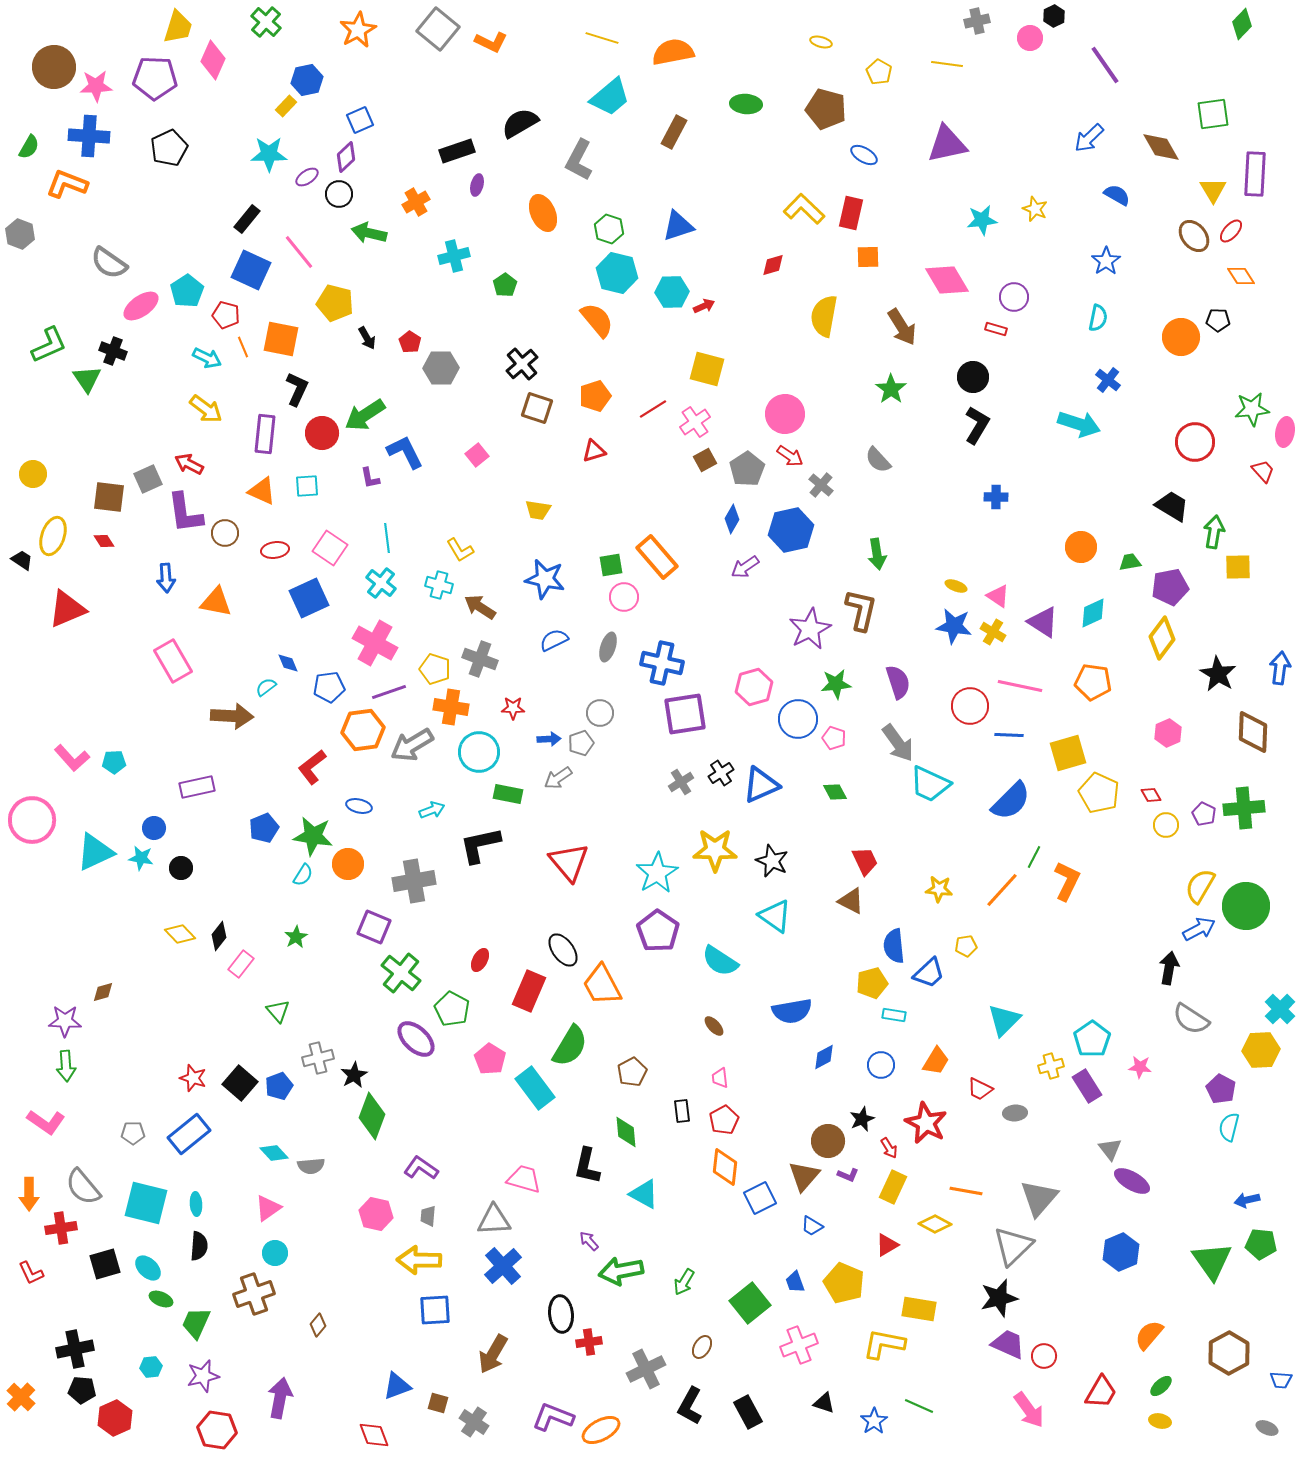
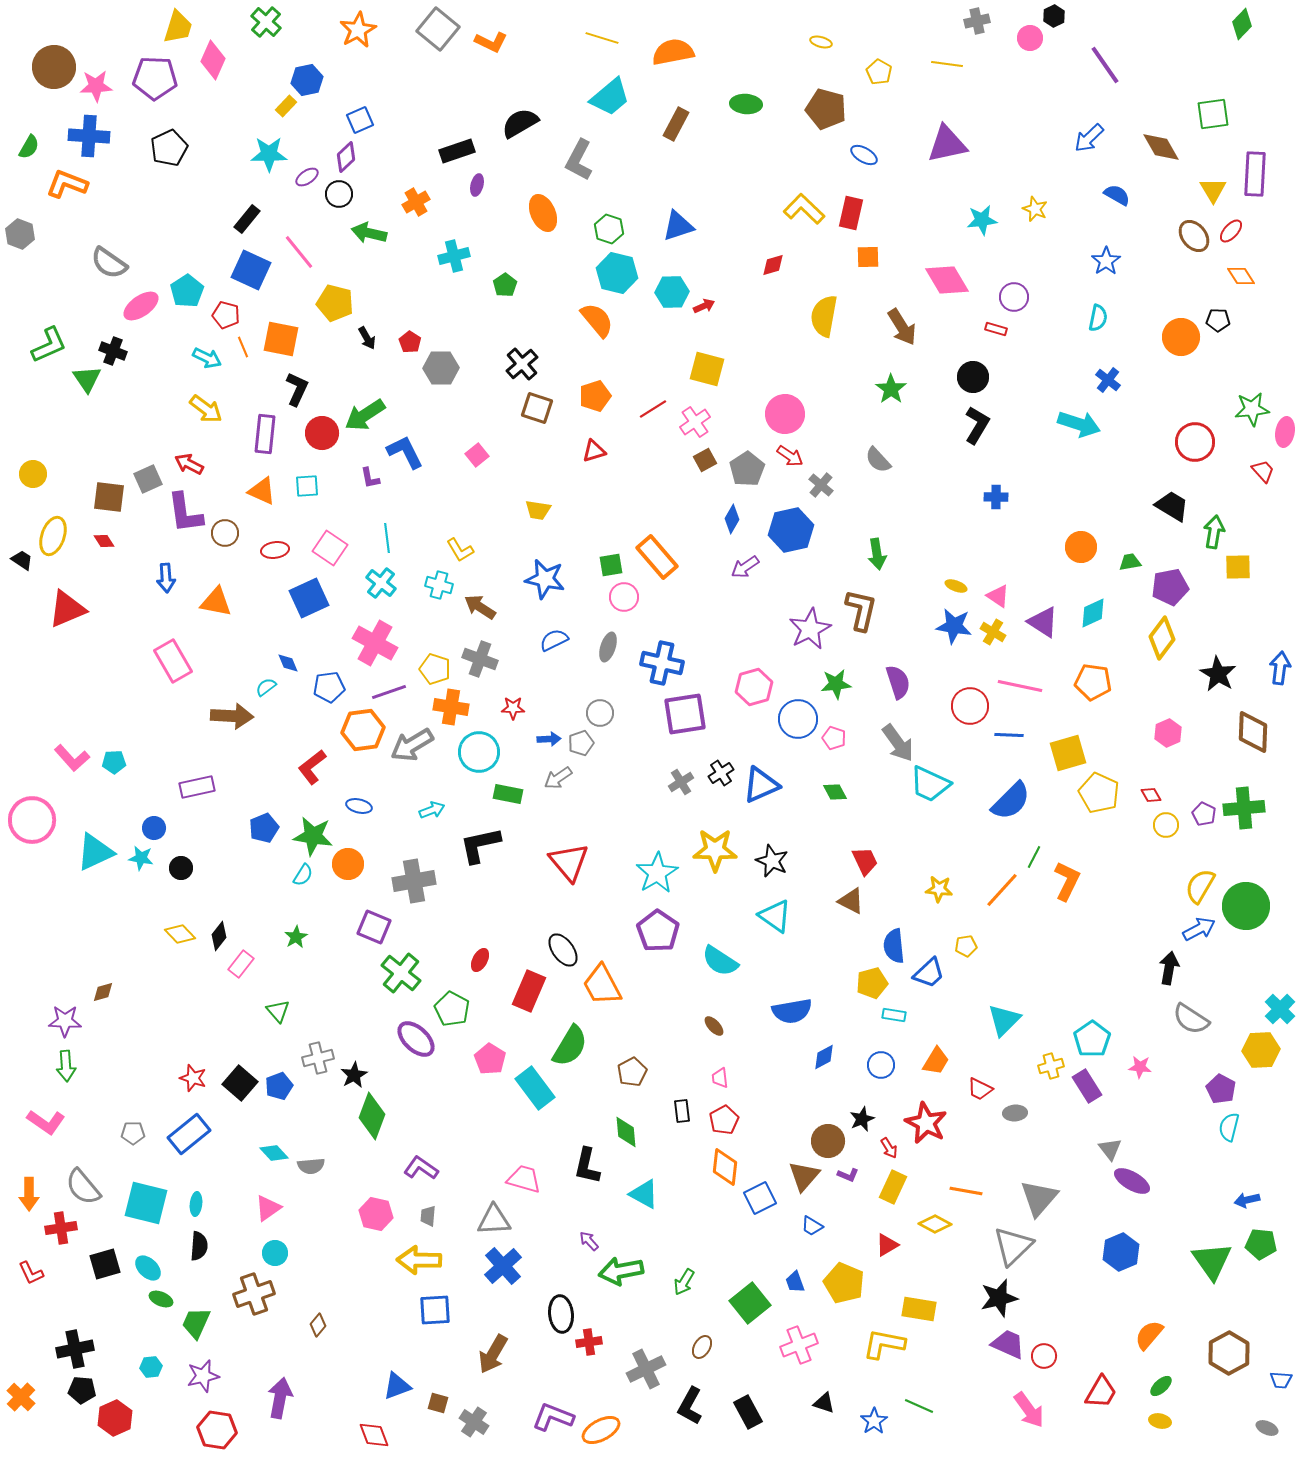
brown rectangle at (674, 132): moved 2 px right, 8 px up
cyan ellipse at (196, 1204): rotated 10 degrees clockwise
